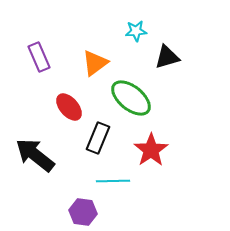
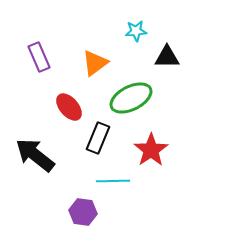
black triangle: rotated 16 degrees clockwise
green ellipse: rotated 66 degrees counterclockwise
